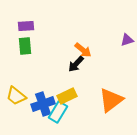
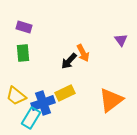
purple rectangle: moved 2 px left, 1 px down; rotated 21 degrees clockwise
purple triangle: moved 6 px left; rotated 48 degrees counterclockwise
green rectangle: moved 2 px left, 7 px down
orange arrow: moved 3 px down; rotated 24 degrees clockwise
black arrow: moved 7 px left, 3 px up
yellow rectangle: moved 2 px left, 3 px up
blue cross: moved 1 px up
cyan rectangle: moved 27 px left, 6 px down
